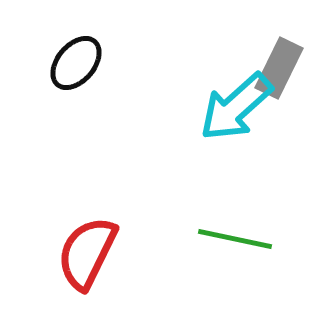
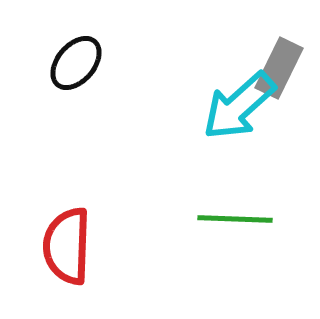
cyan arrow: moved 3 px right, 1 px up
green line: moved 20 px up; rotated 10 degrees counterclockwise
red semicircle: moved 20 px left, 7 px up; rotated 24 degrees counterclockwise
